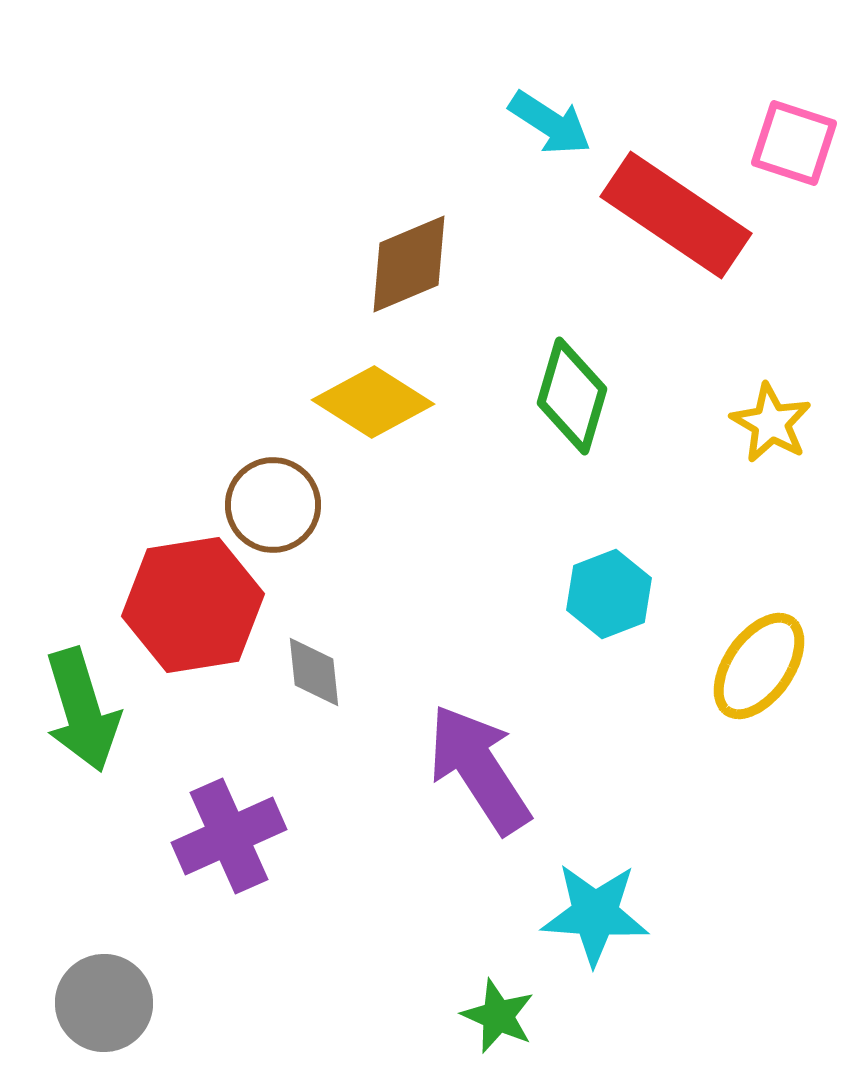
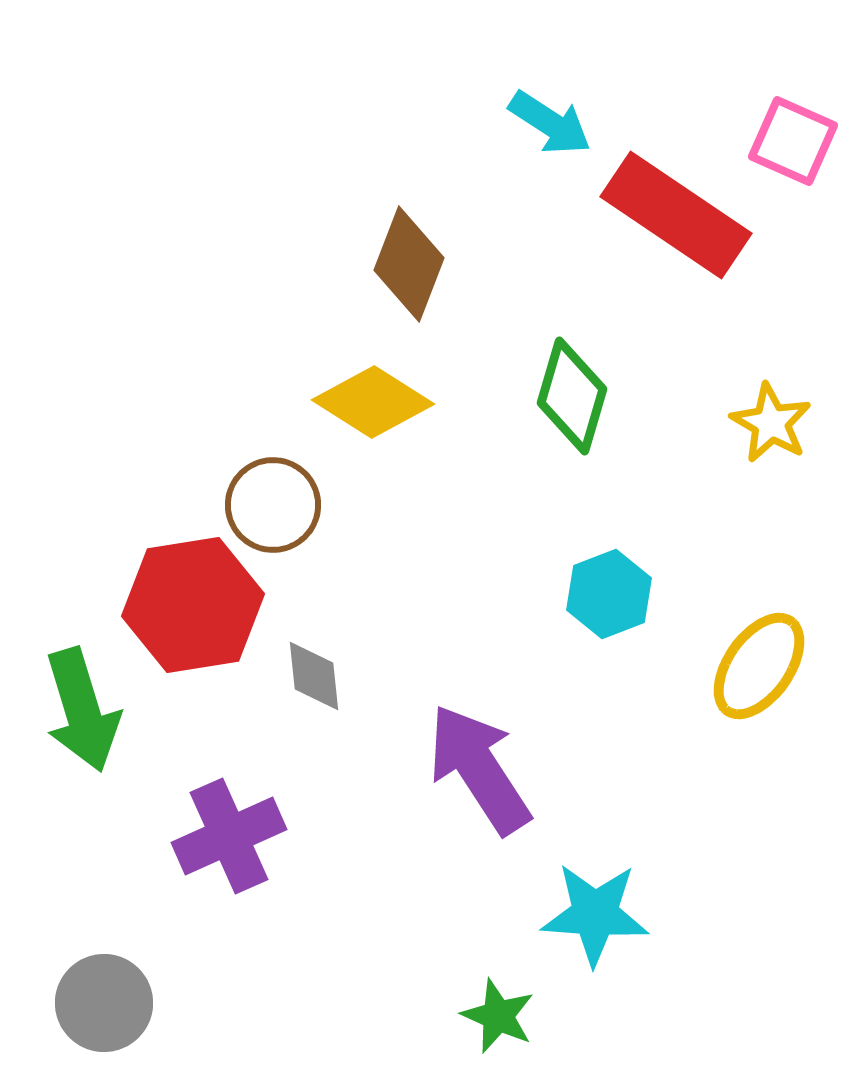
pink square: moved 1 px left, 2 px up; rotated 6 degrees clockwise
brown diamond: rotated 46 degrees counterclockwise
gray diamond: moved 4 px down
